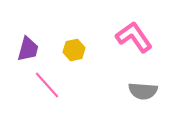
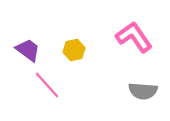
purple trapezoid: moved 1 px down; rotated 68 degrees counterclockwise
